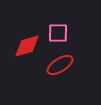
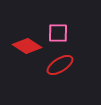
red diamond: rotated 48 degrees clockwise
